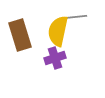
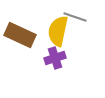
gray line: rotated 25 degrees clockwise
brown rectangle: rotated 48 degrees counterclockwise
